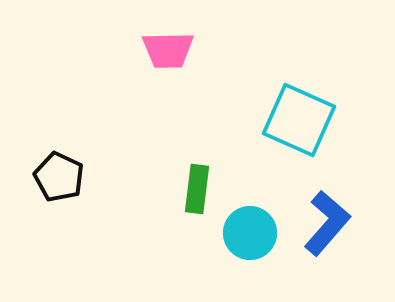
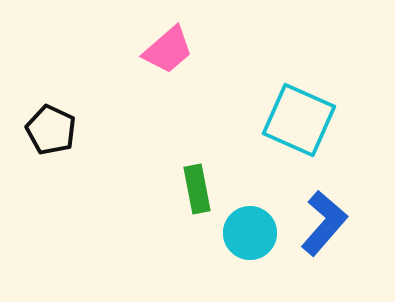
pink trapezoid: rotated 40 degrees counterclockwise
black pentagon: moved 8 px left, 47 px up
green rectangle: rotated 18 degrees counterclockwise
blue L-shape: moved 3 px left
